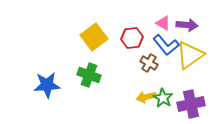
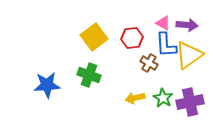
blue L-shape: rotated 36 degrees clockwise
yellow triangle: moved 1 px left
yellow arrow: moved 11 px left, 1 px down
purple cross: moved 1 px left, 2 px up
